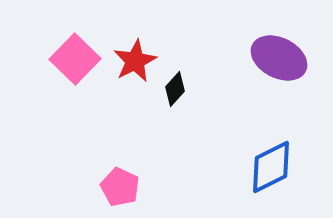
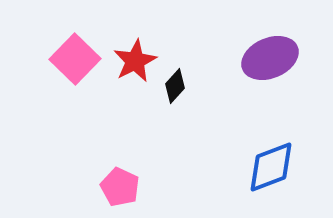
purple ellipse: moved 9 px left; rotated 50 degrees counterclockwise
black diamond: moved 3 px up
blue diamond: rotated 6 degrees clockwise
